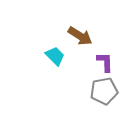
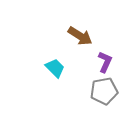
cyan trapezoid: moved 12 px down
purple L-shape: rotated 25 degrees clockwise
